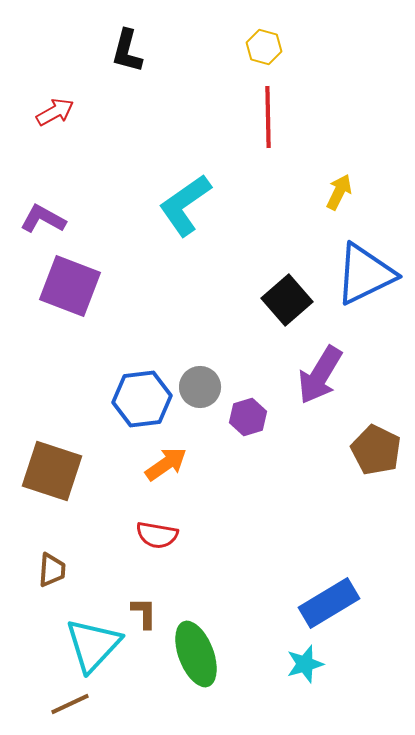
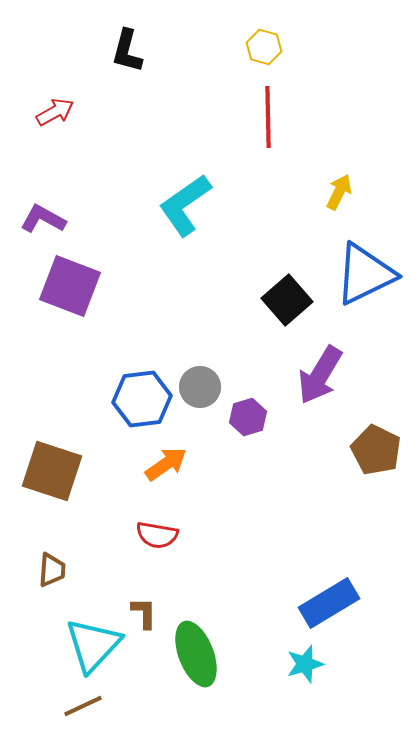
brown line: moved 13 px right, 2 px down
